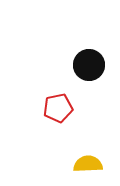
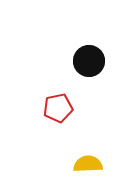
black circle: moved 4 px up
